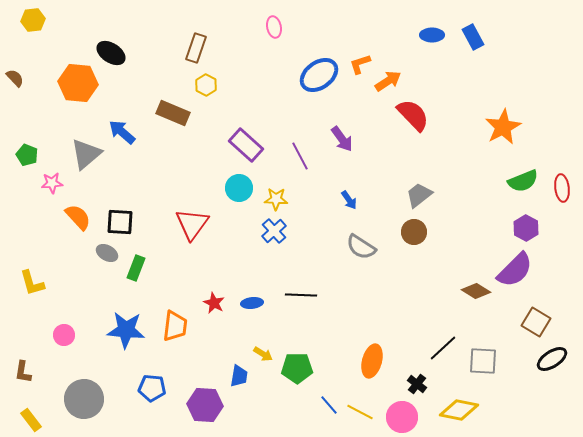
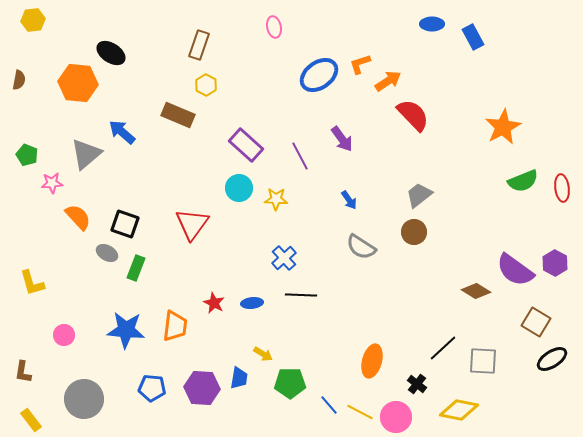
blue ellipse at (432, 35): moved 11 px up
brown rectangle at (196, 48): moved 3 px right, 3 px up
brown semicircle at (15, 78): moved 4 px right, 2 px down; rotated 54 degrees clockwise
brown rectangle at (173, 113): moved 5 px right, 2 px down
black square at (120, 222): moved 5 px right, 2 px down; rotated 16 degrees clockwise
purple hexagon at (526, 228): moved 29 px right, 35 px down
blue cross at (274, 231): moved 10 px right, 27 px down
purple semicircle at (515, 270): rotated 81 degrees clockwise
green pentagon at (297, 368): moved 7 px left, 15 px down
blue trapezoid at (239, 376): moved 2 px down
purple hexagon at (205, 405): moved 3 px left, 17 px up
pink circle at (402, 417): moved 6 px left
